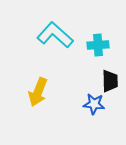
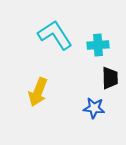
cyan L-shape: rotated 15 degrees clockwise
black trapezoid: moved 3 px up
blue star: moved 4 px down
